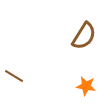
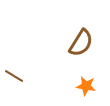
brown semicircle: moved 3 px left, 7 px down
